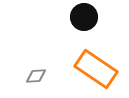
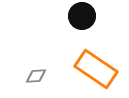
black circle: moved 2 px left, 1 px up
